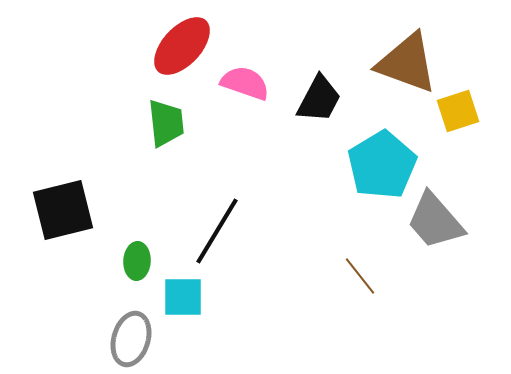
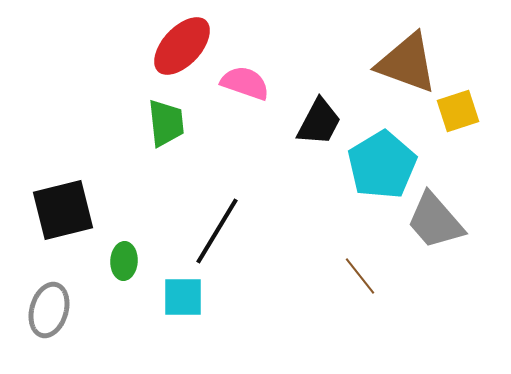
black trapezoid: moved 23 px down
green ellipse: moved 13 px left
gray ellipse: moved 82 px left, 29 px up
